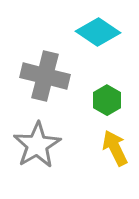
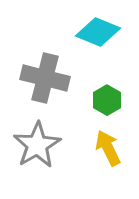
cyan diamond: rotated 12 degrees counterclockwise
gray cross: moved 2 px down
yellow arrow: moved 7 px left
